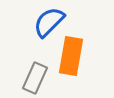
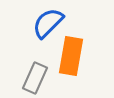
blue semicircle: moved 1 px left, 1 px down
